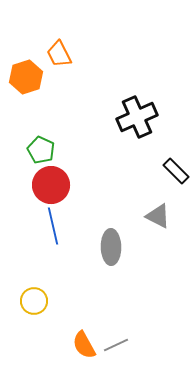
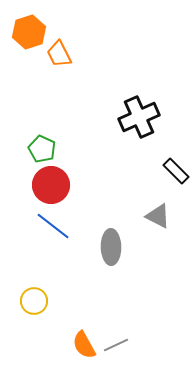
orange hexagon: moved 3 px right, 45 px up
black cross: moved 2 px right
green pentagon: moved 1 px right, 1 px up
blue line: rotated 39 degrees counterclockwise
